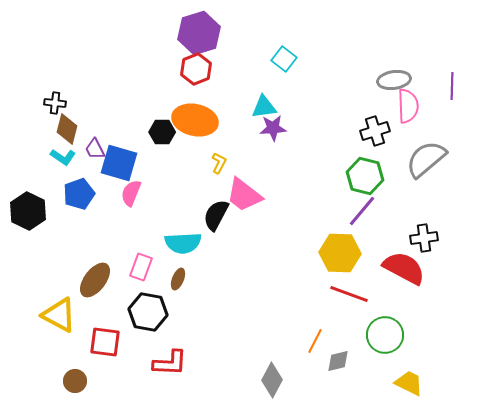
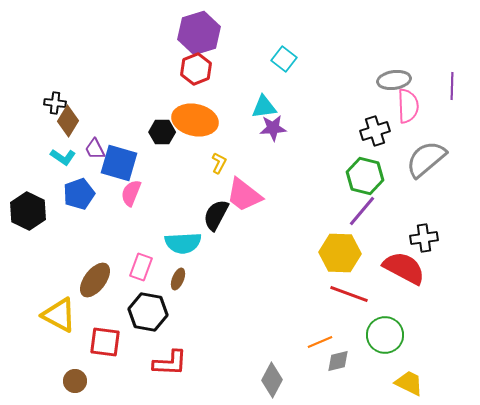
brown diamond at (67, 129): moved 1 px right, 8 px up; rotated 16 degrees clockwise
orange line at (315, 341): moved 5 px right, 1 px down; rotated 40 degrees clockwise
